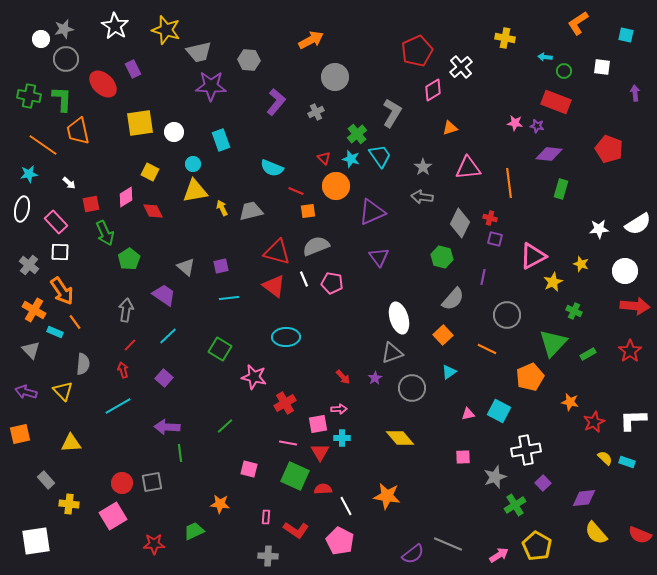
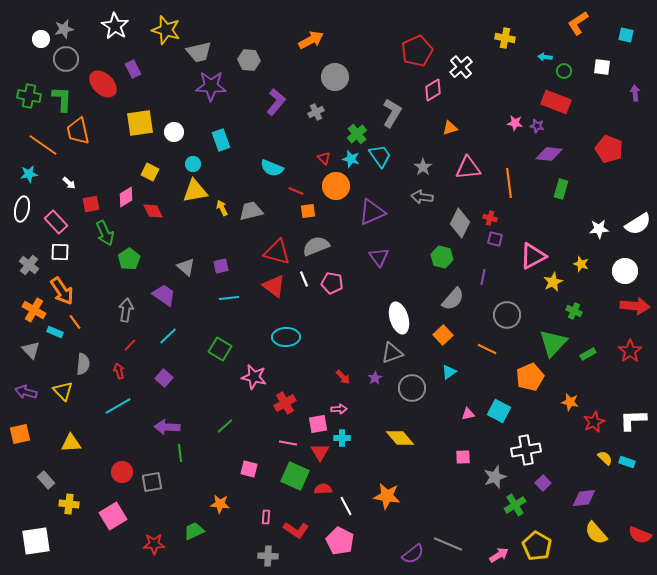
red arrow at (123, 370): moved 4 px left, 1 px down
red circle at (122, 483): moved 11 px up
